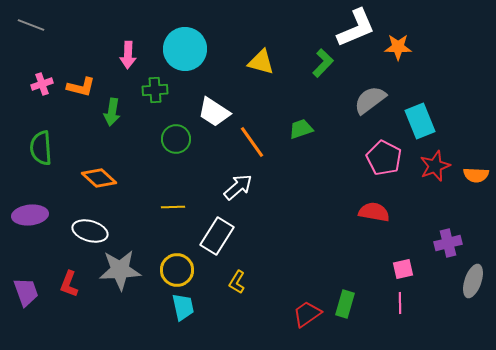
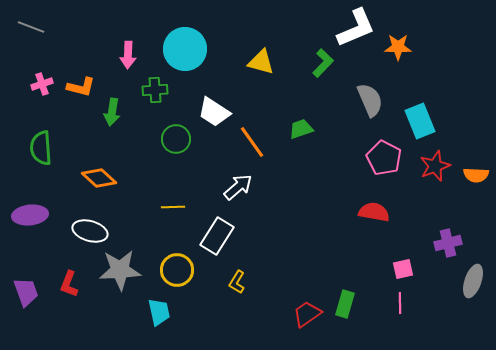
gray line: moved 2 px down
gray semicircle: rotated 104 degrees clockwise
cyan trapezoid: moved 24 px left, 5 px down
